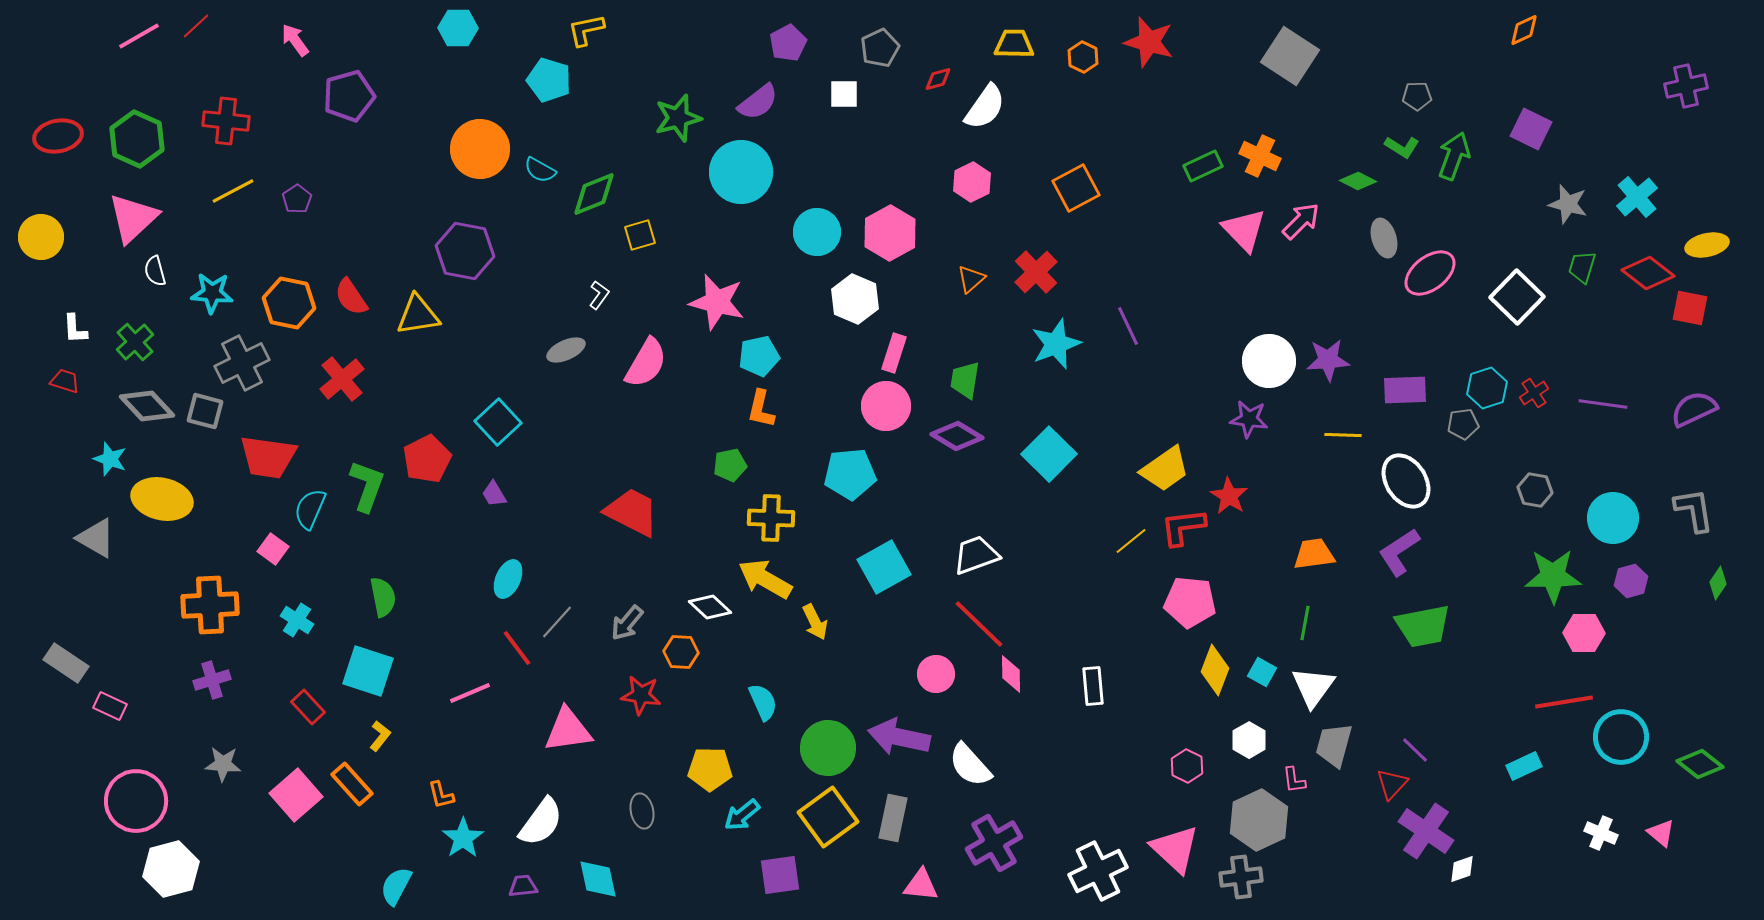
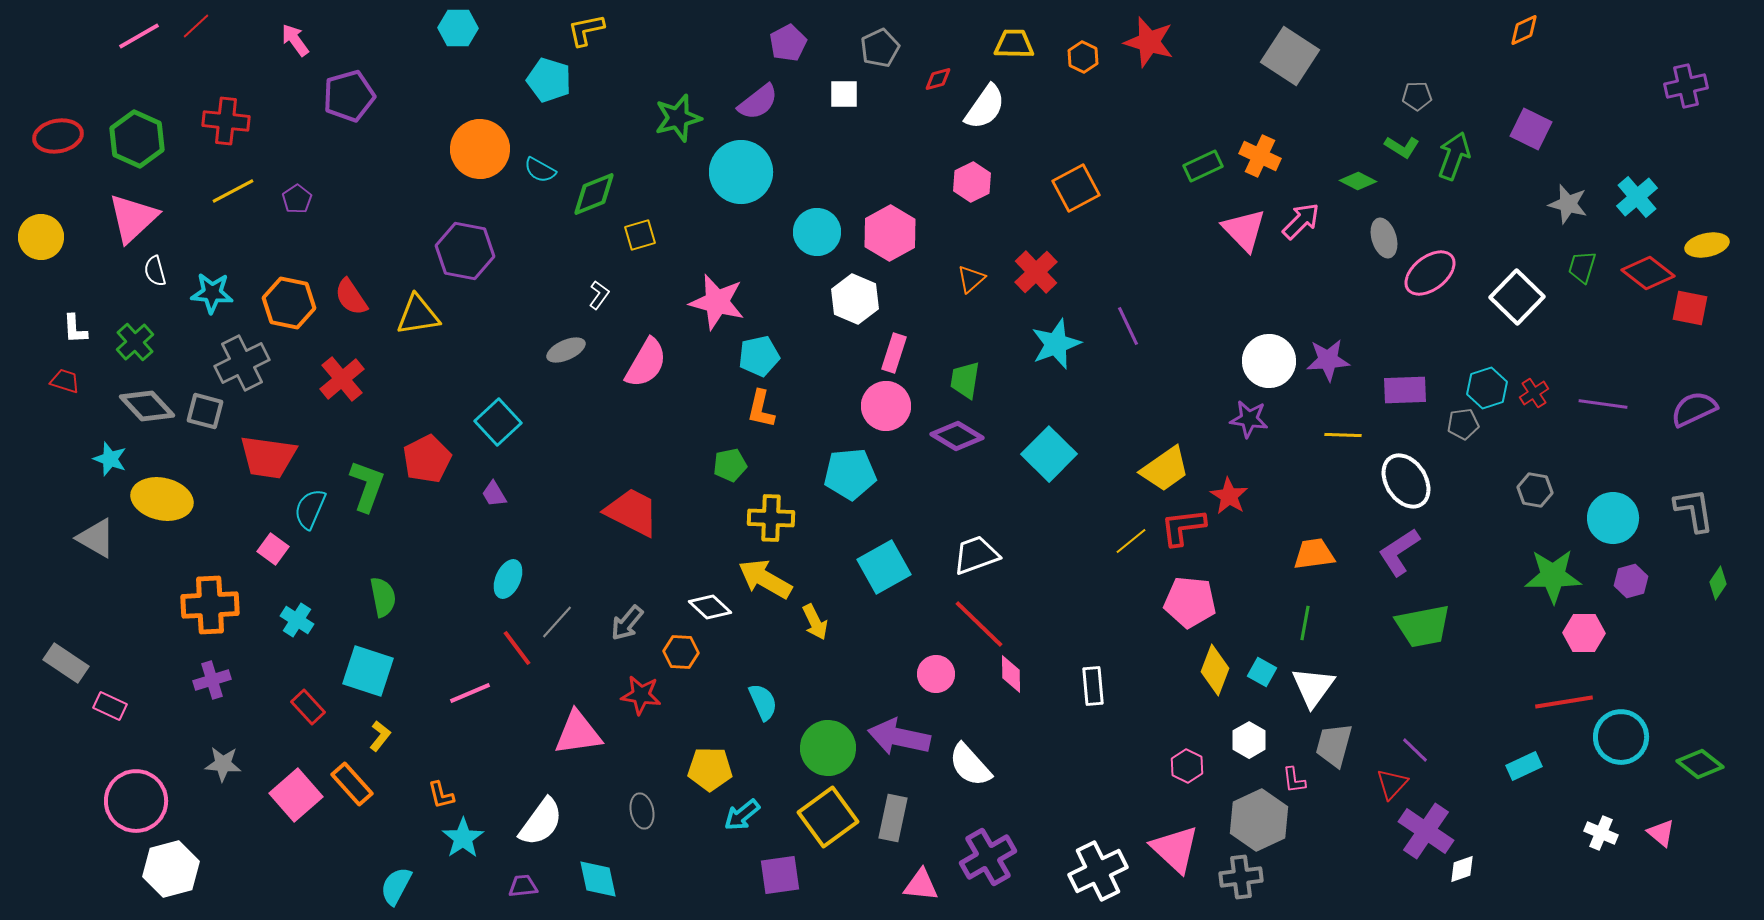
pink triangle at (568, 730): moved 10 px right, 3 px down
purple cross at (994, 843): moved 6 px left, 14 px down
